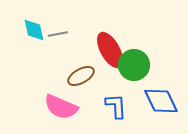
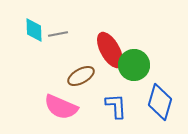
cyan diamond: rotated 10 degrees clockwise
blue diamond: moved 1 px left, 1 px down; rotated 42 degrees clockwise
